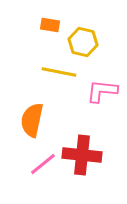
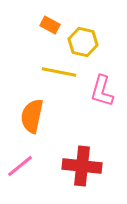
orange rectangle: rotated 18 degrees clockwise
pink L-shape: rotated 80 degrees counterclockwise
orange semicircle: moved 4 px up
red cross: moved 11 px down
pink line: moved 23 px left, 2 px down
